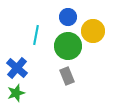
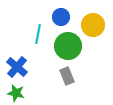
blue circle: moved 7 px left
yellow circle: moved 6 px up
cyan line: moved 2 px right, 1 px up
blue cross: moved 1 px up
green star: rotated 30 degrees clockwise
